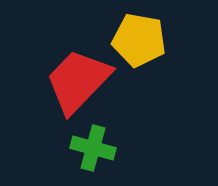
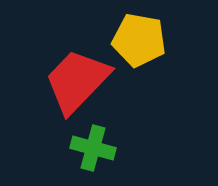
red trapezoid: moved 1 px left
